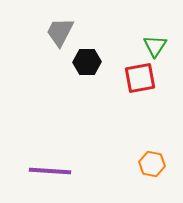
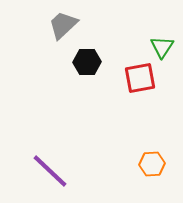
gray trapezoid: moved 3 px right, 7 px up; rotated 20 degrees clockwise
green triangle: moved 7 px right, 1 px down
orange hexagon: rotated 15 degrees counterclockwise
purple line: rotated 39 degrees clockwise
